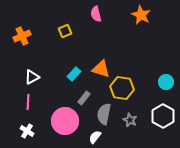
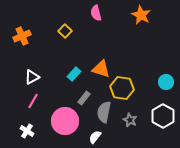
pink semicircle: moved 1 px up
yellow square: rotated 24 degrees counterclockwise
pink line: moved 5 px right, 1 px up; rotated 28 degrees clockwise
gray semicircle: moved 2 px up
